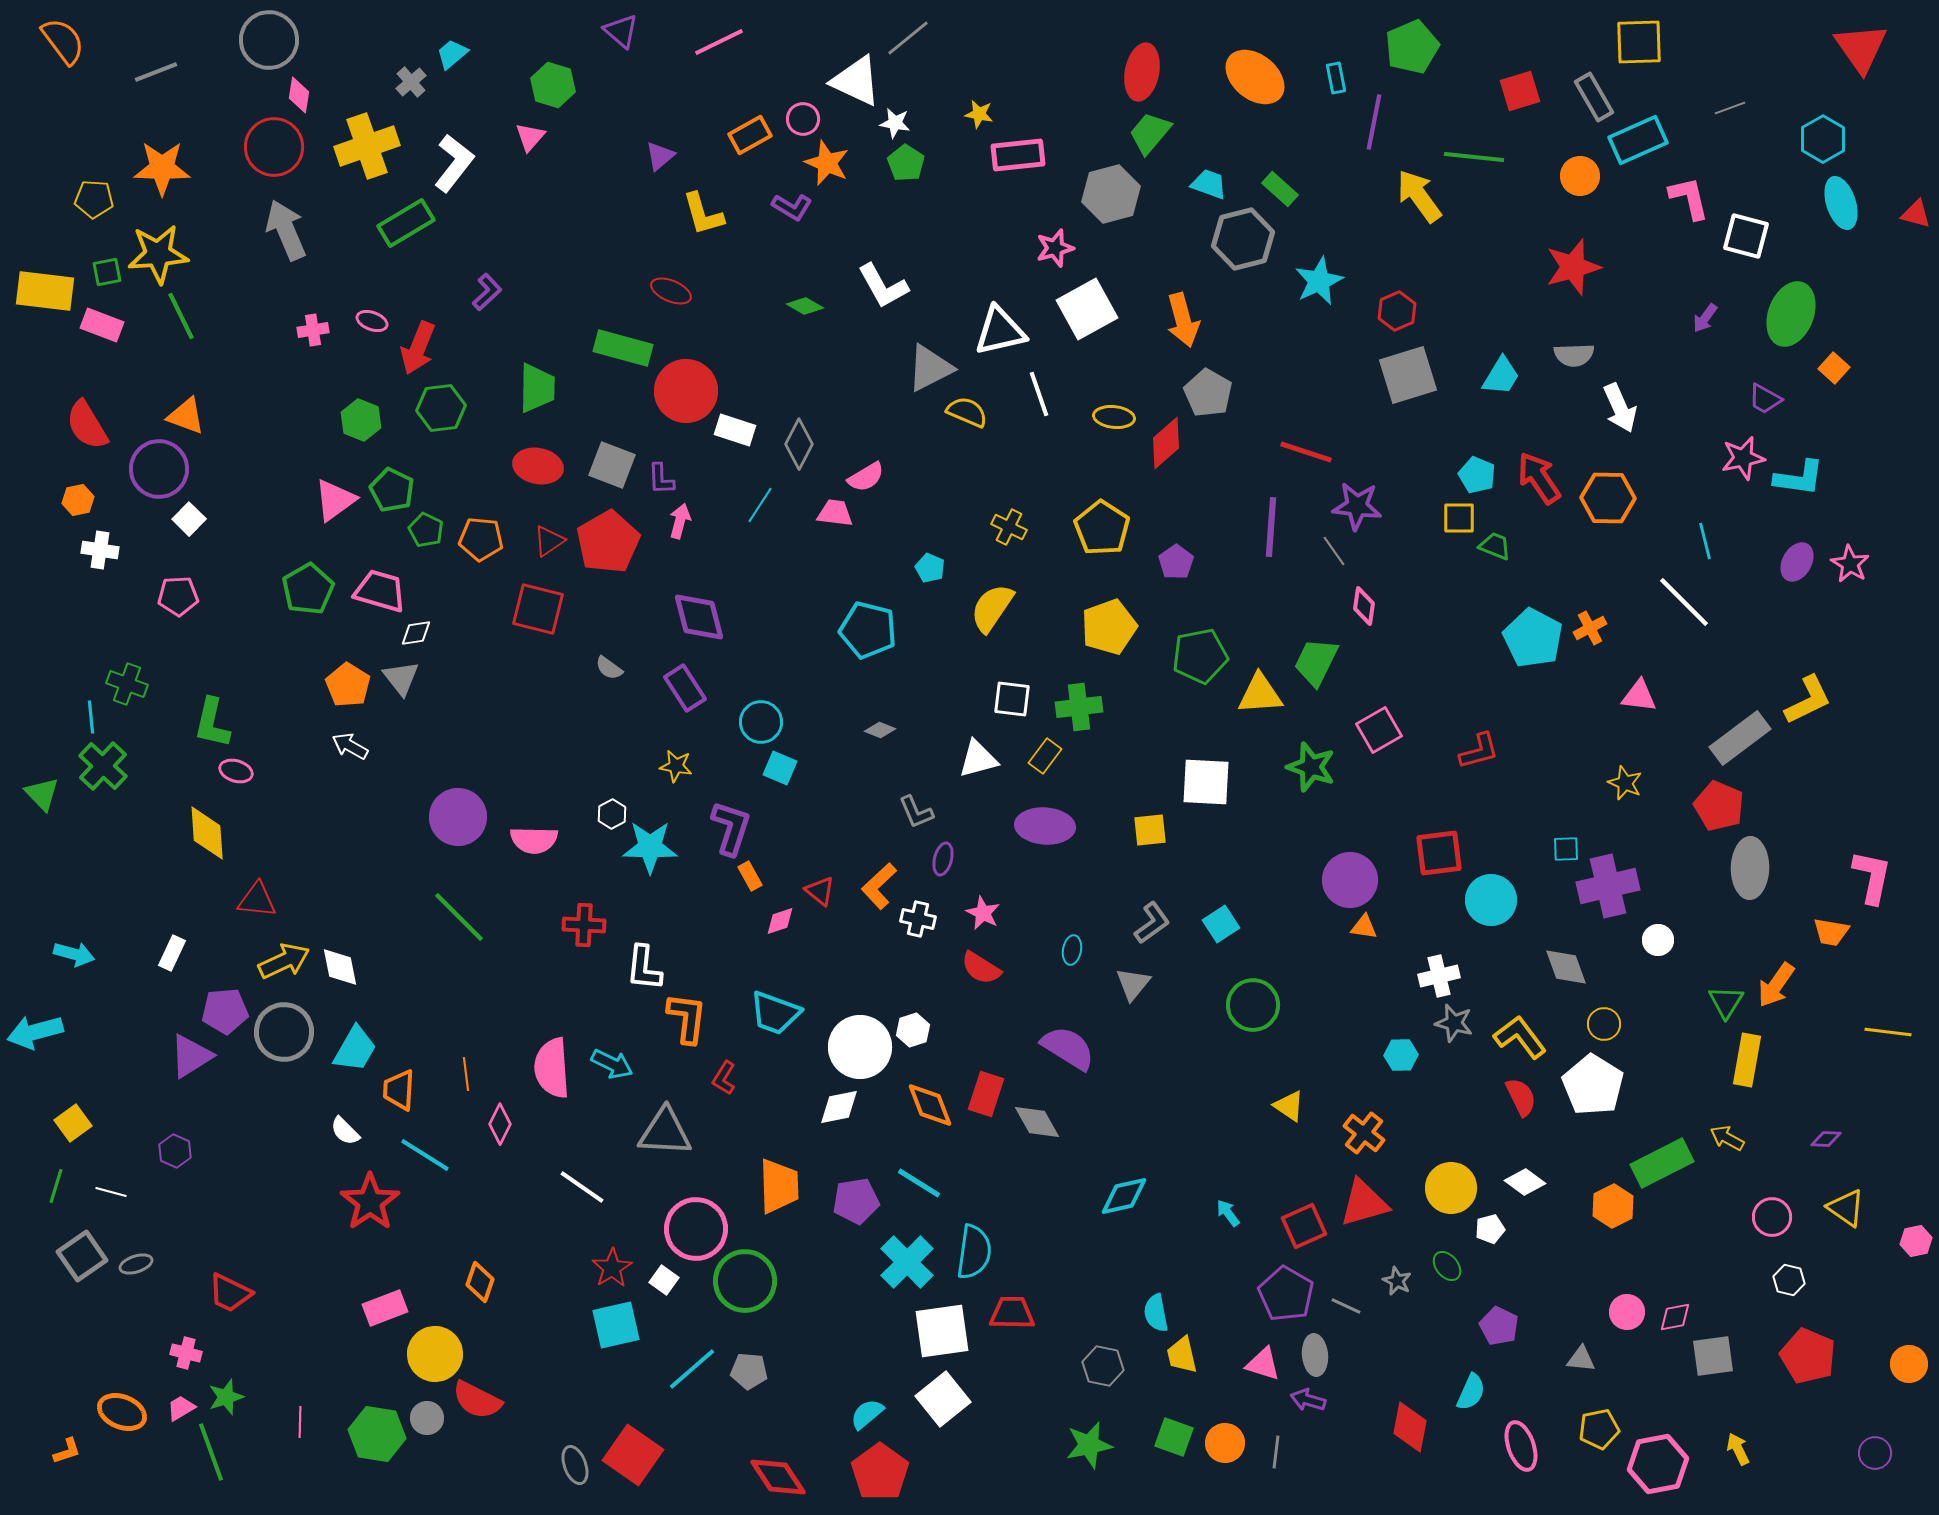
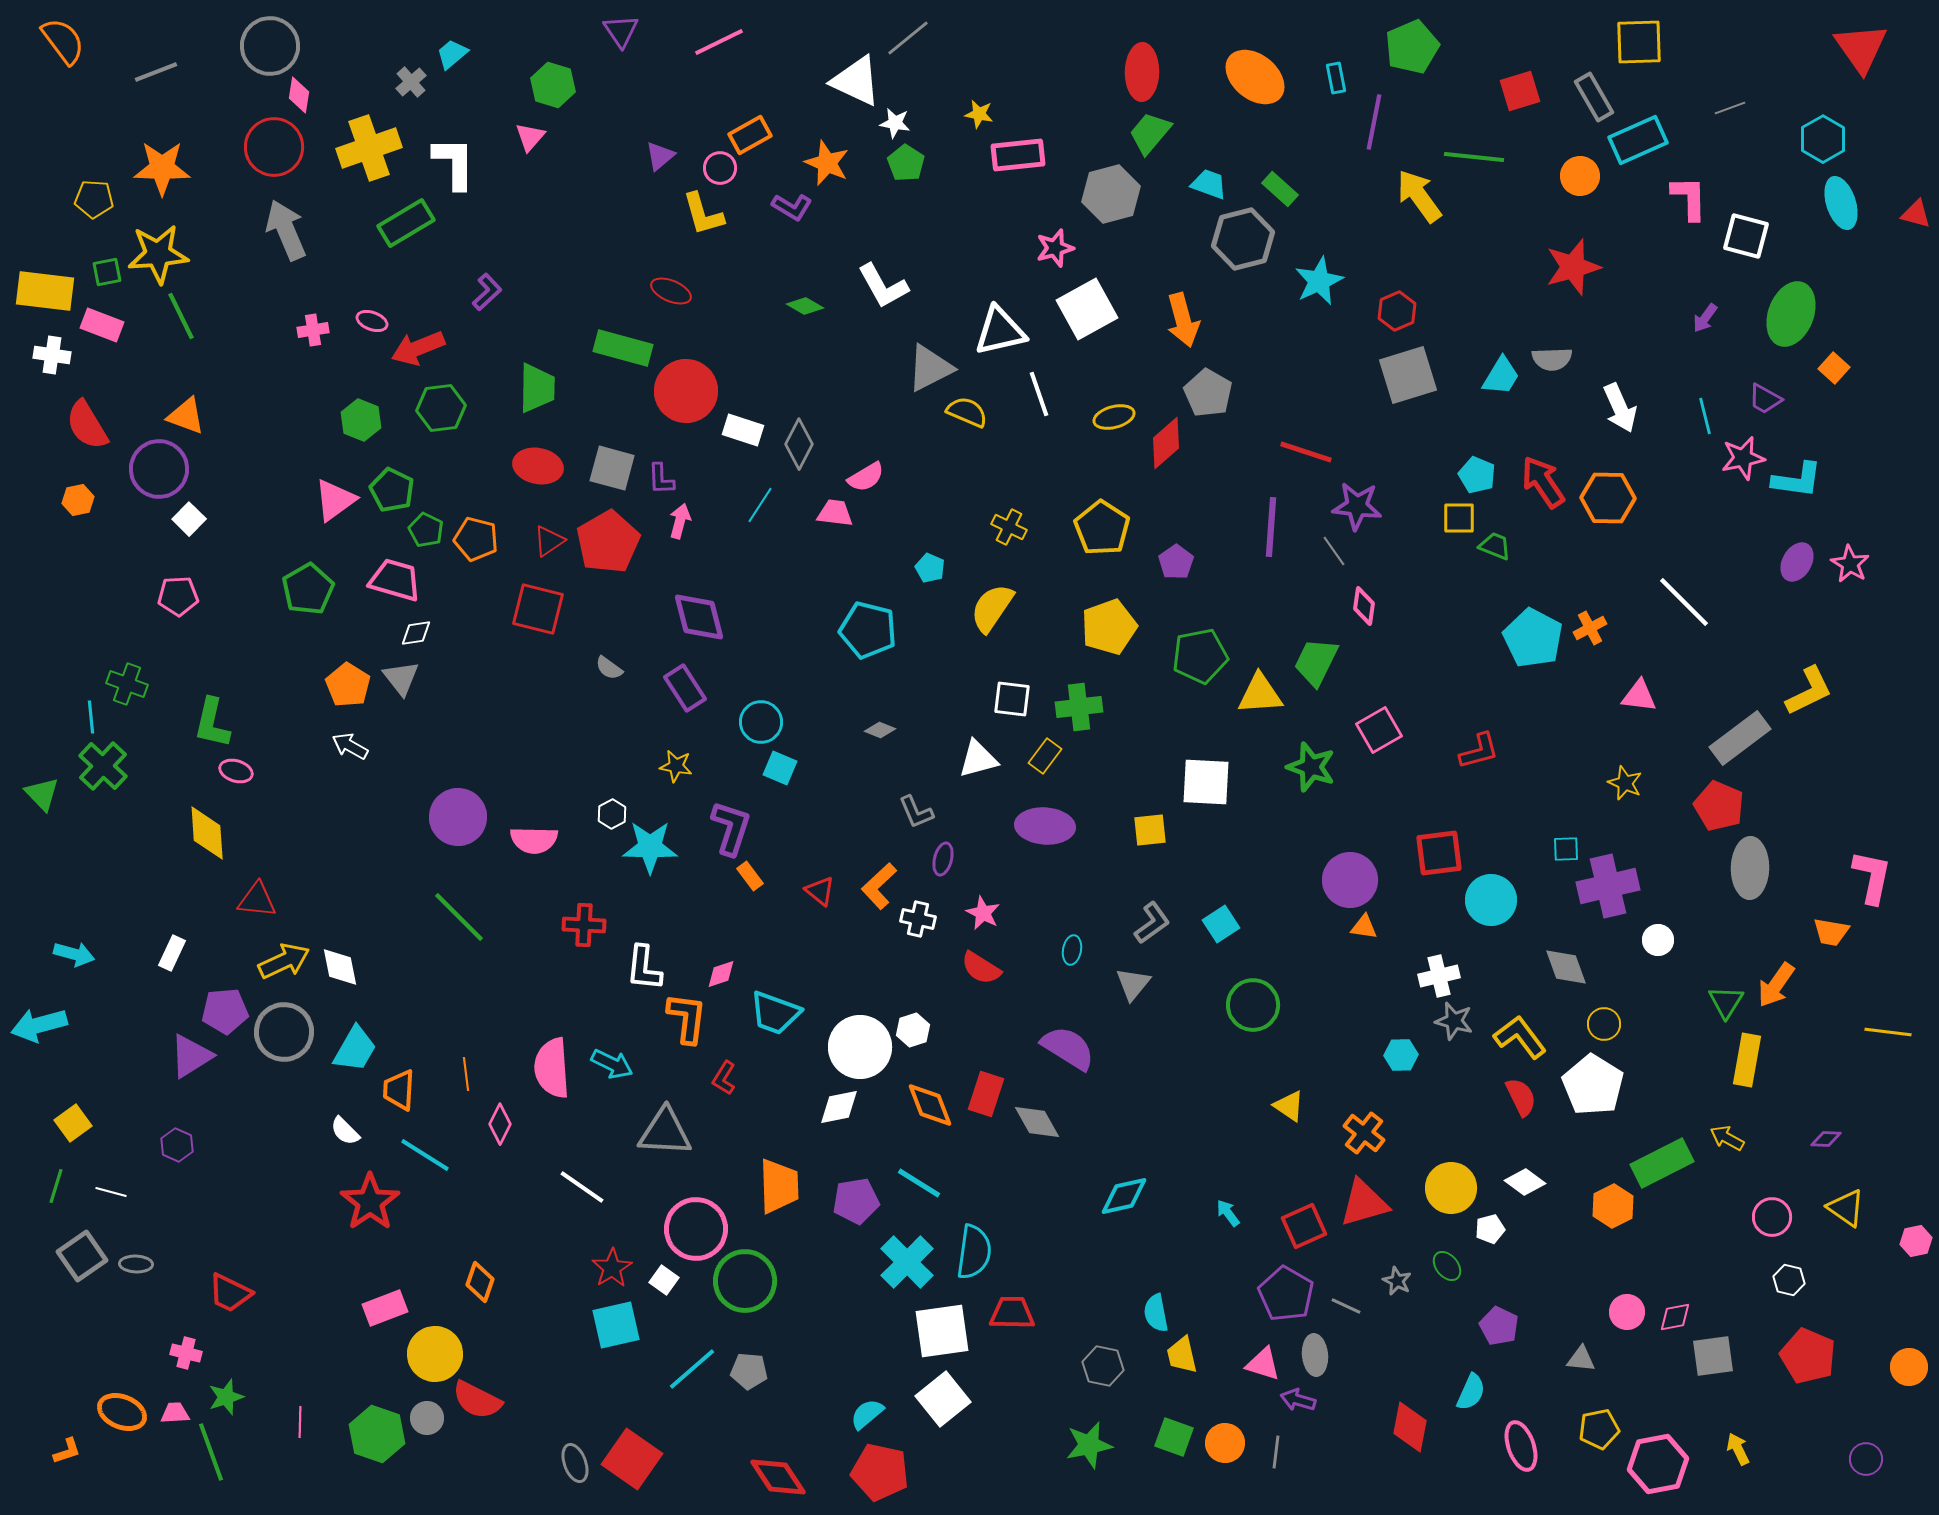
purple triangle at (621, 31): rotated 15 degrees clockwise
gray circle at (269, 40): moved 1 px right, 6 px down
red ellipse at (1142, 72): rotated 10 degrees counterclockwise
pink circle at (803, 119): moved 83 px left, 49 px down
yellow cross at (367, 146): moved 2 px right, 2 px down
white L-shape at (454, 163): rotated 38 degrees counterclockwise
pink L-shape at (1689, 198): rotated 12 degrees clockwise
red arrow at (418, 348): rotated 46 degrees clockwise
gray semicircle at (1574, 355): moved 22 px left, 4 px down
yellow ellipse at (1114, 417): rotated 21 degrees counterclockwise
white rectangle at (735, 430): moved 8 px right
gray square at (612, 465): moved 3 px down; rotated 6 degrees counterclockwise
red arrow at (1539, 478): moved 4 px right, 4 px down
cyan L-shape at (1799, 478): moved 2 px left, 2 px down
orange pentagon at (481, 539): moved 5 px left; rotated 9 degrees clockwise
cyan line at (1705, 541): moved 125 px up
white cross at (100, 550): moved 48 px left, 195 px up
pink trapezoid at (380, 591): moved 15 px right, 11 px up
yellow L-shape at (1808, 700): moved 1 px right, 9 px up
orange rectangle at (750, 876): rotated 8 degrees counterclockwise
pink diamond at (780, 921): moved 59 px left, 53 px down
gray star at (1454, 1023): moved 2 px up
cyan arrow at (35, 1032): moved 4 px right, 7 px up
purple hexagon at (175, 1151): moved 2 px right, 6 px up
gray ellipse at (136, 1264): rotated 20 degrees clockwise
orange circle at (1909, 1364): moved 3 px down
purple arrow at (1308, 1400): moved 10 px left
pink trapezoid at (181, 1408): moved 6 px left, 5 px down; rotated 28 degrees clockwise
green hexagon at (377, 1434): rotated 10 degrees clockwise
purple circle at (1875, 1453): moved 9 px left, 6 px down
red square at (633, 1455): moved 1 px left, 4 px down
gray ellipse at (575, 1465): moved 2 px up
red pentagon at (880, 1472): rotated 24 degrees counterclockwise
